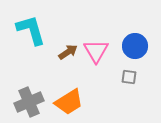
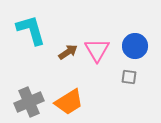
pink triangle: moved 1 px right, 1 px up
